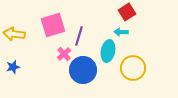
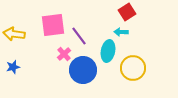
pink square: rotated 10 degrees clockwise
purple line: rotated 54 degrees counterclockwise
